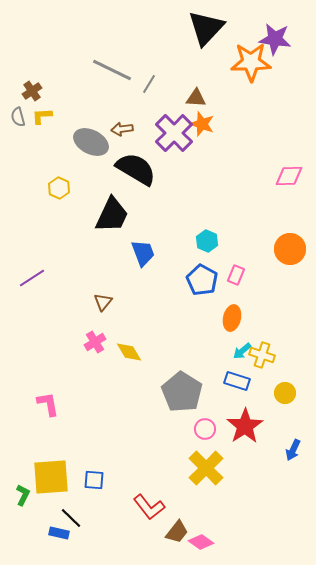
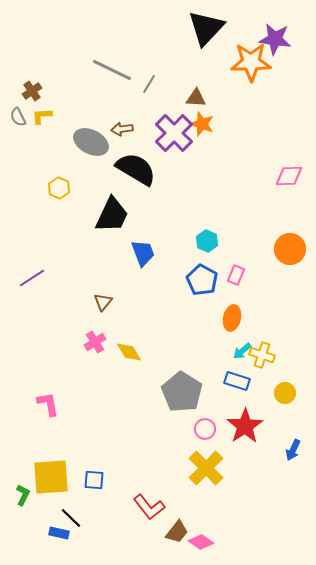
gray semicircle at (18, 117): rotated 12 degrees counterclockwise
